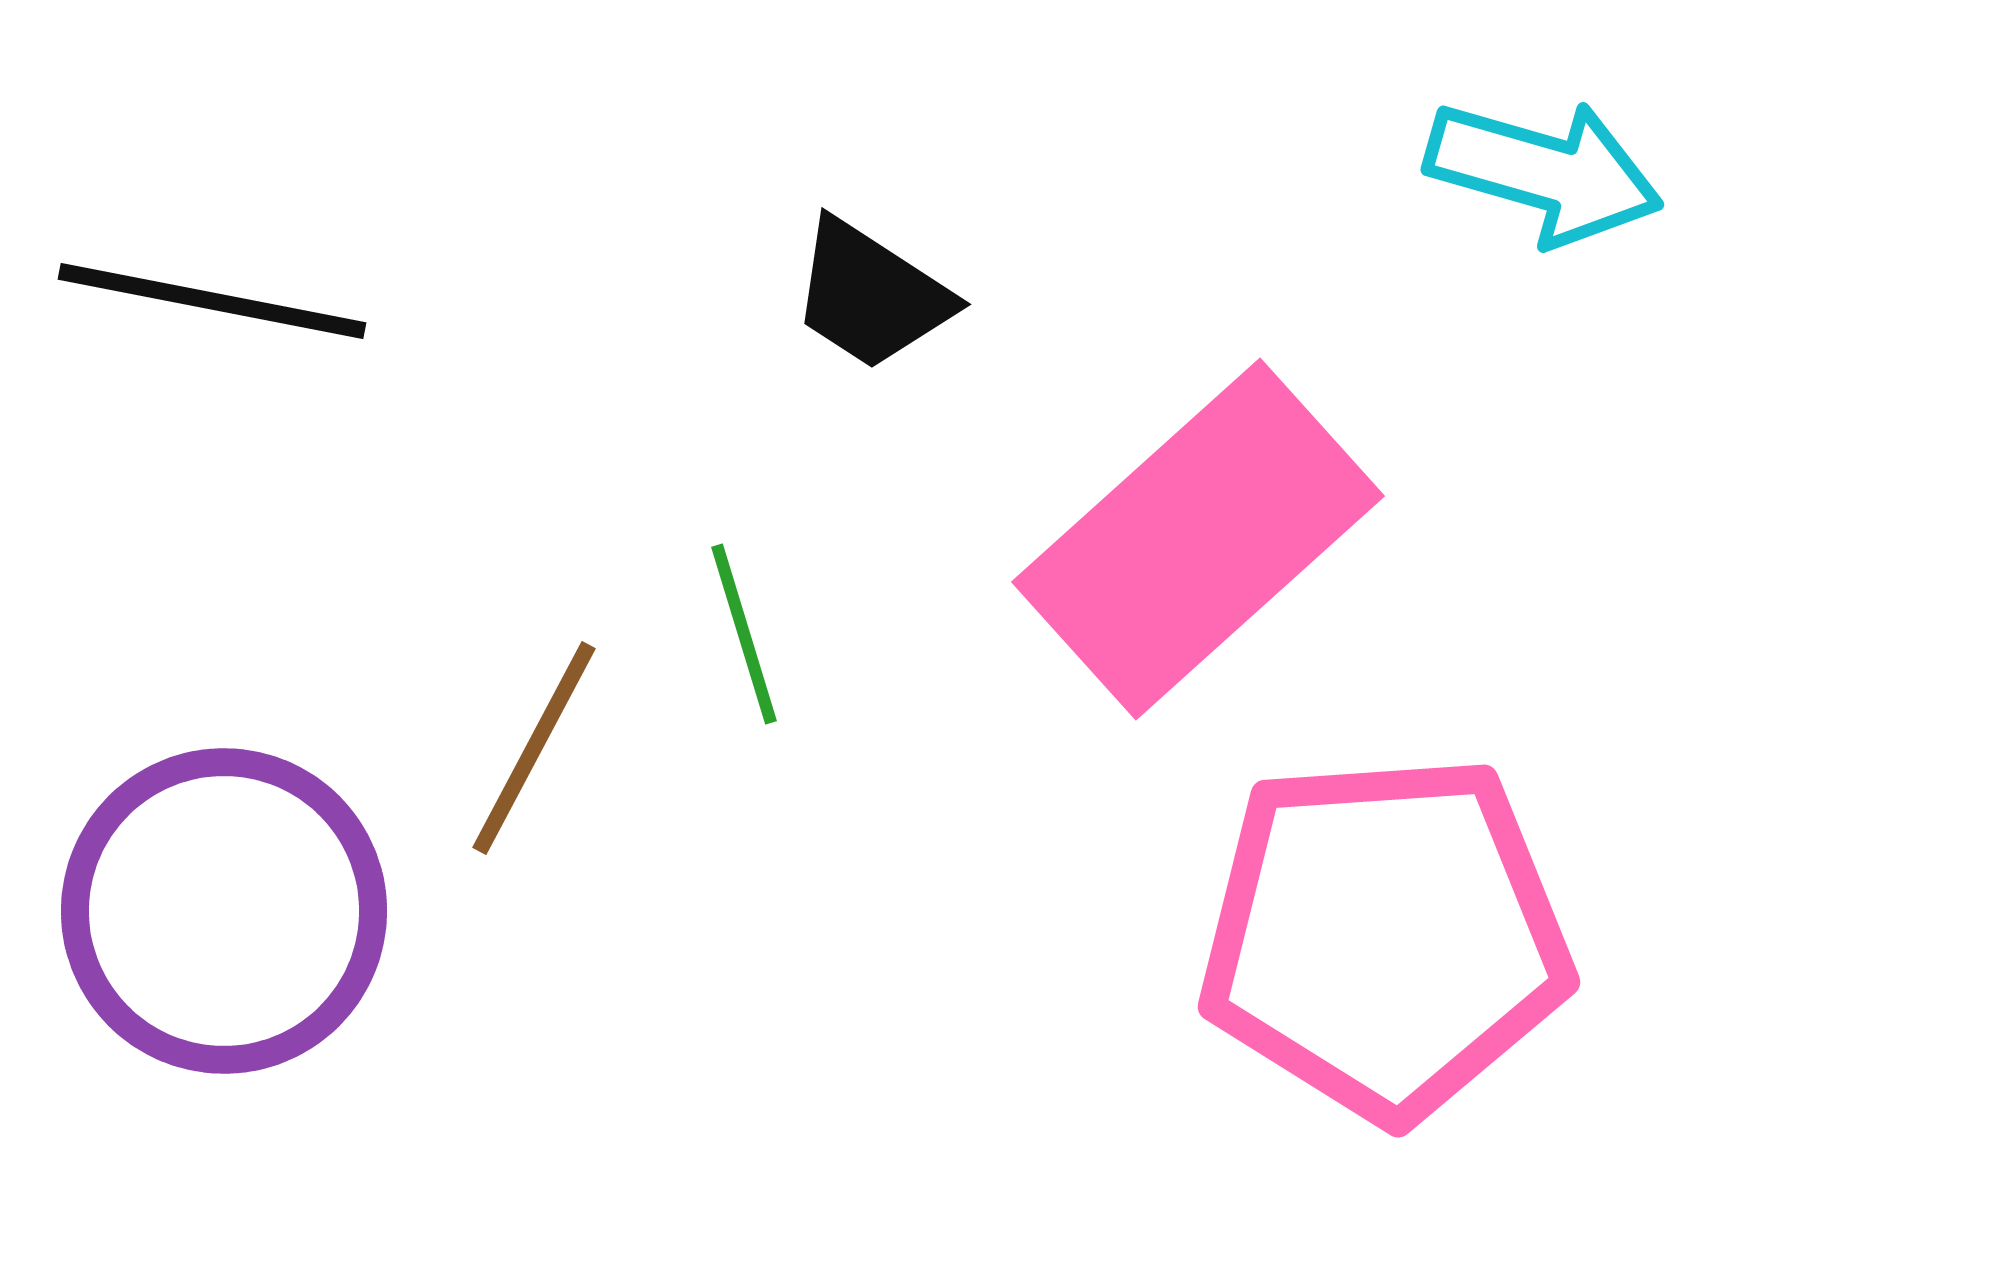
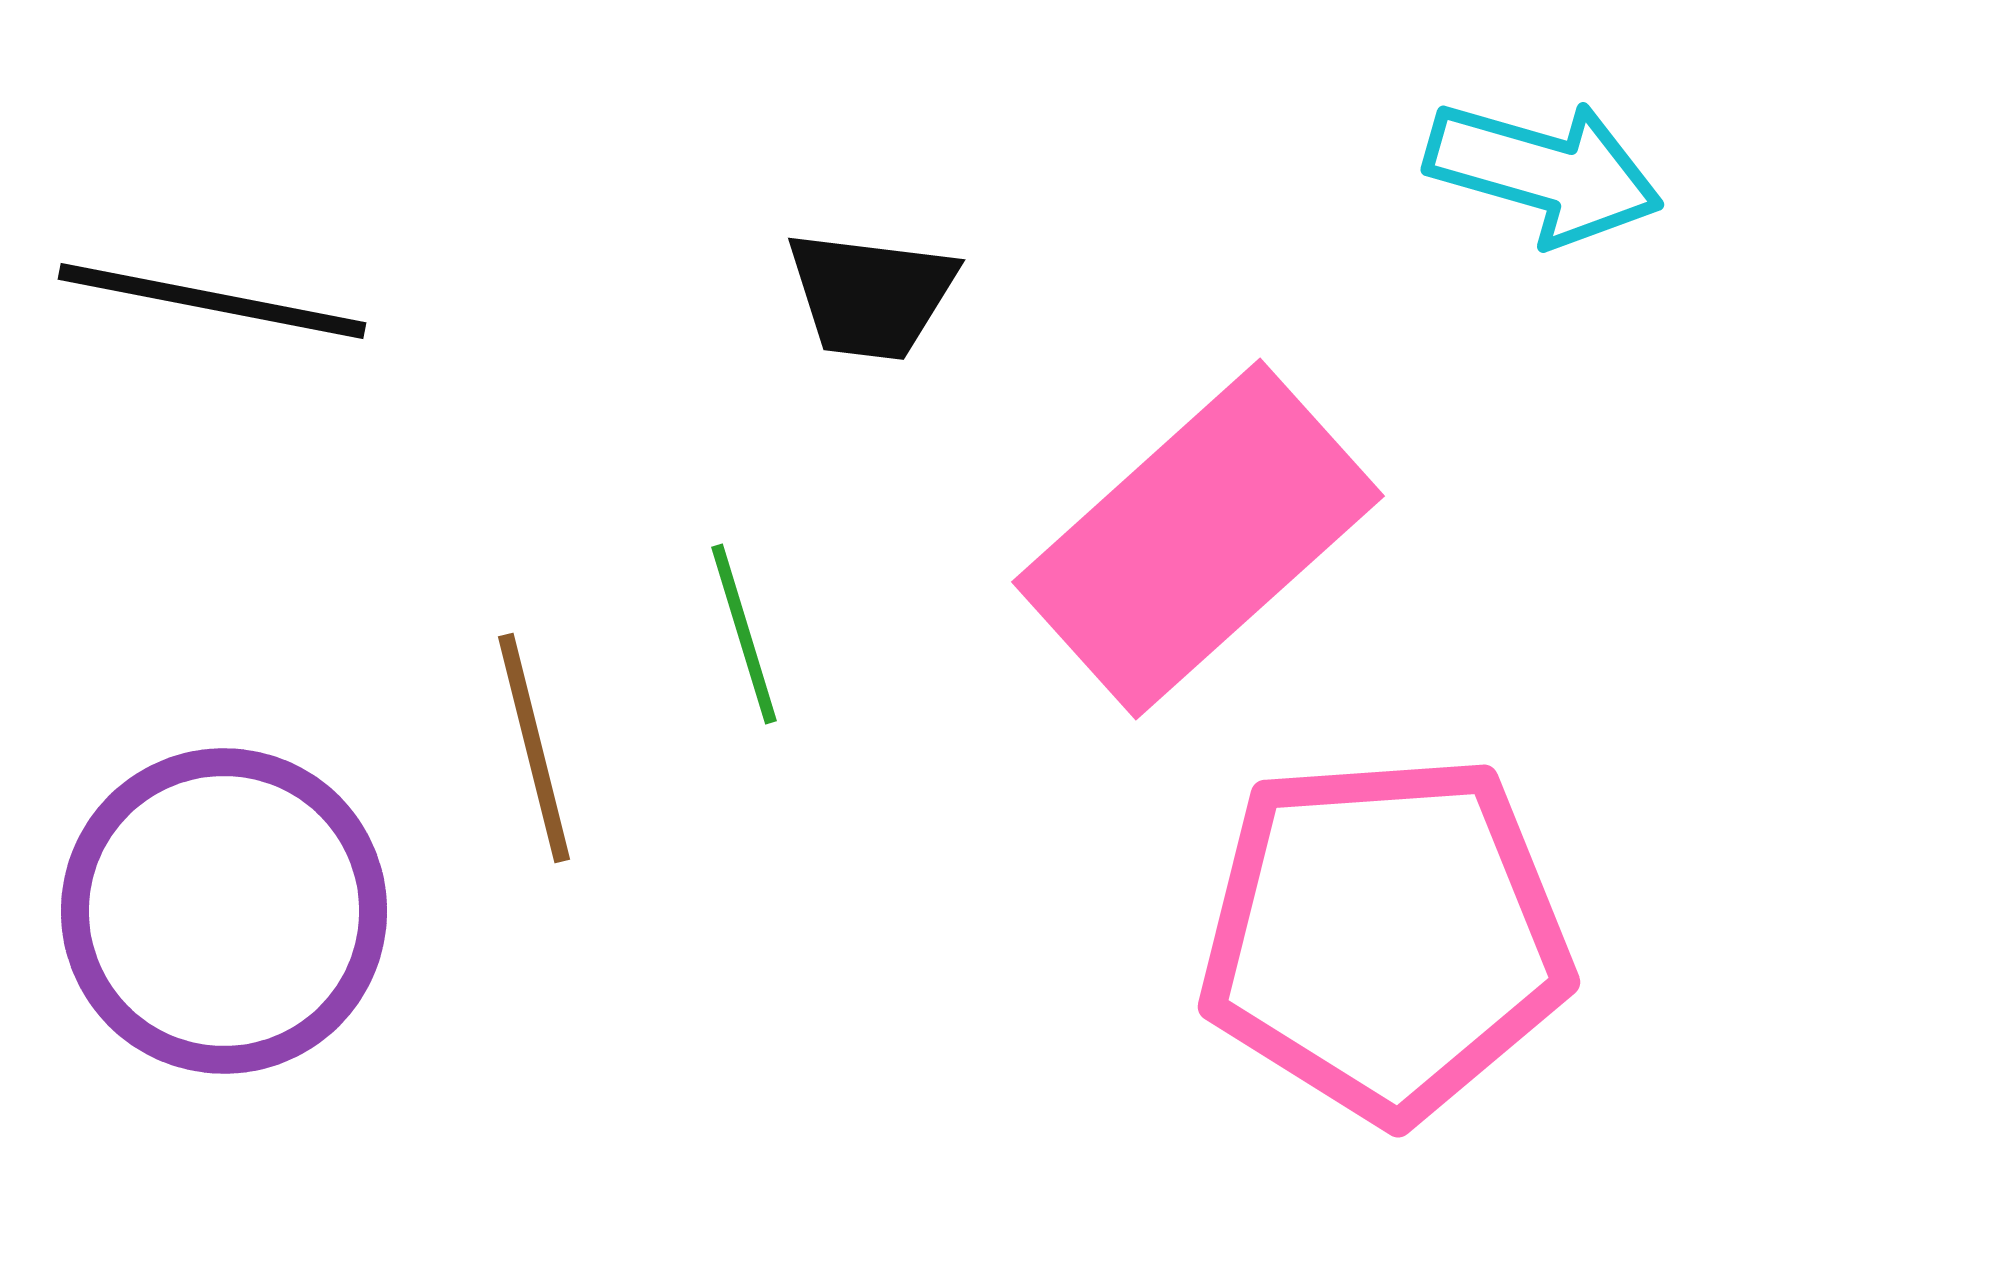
black trapezoid: rotated 26 degrees counterclockwise
brown line: rotated 42 degrees counterclockwise
